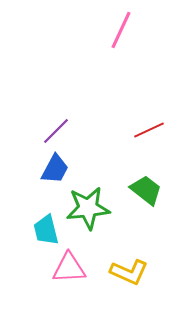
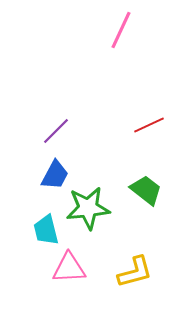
red line: moved 5 px up
blue trapezoid: moved 6 px down
yellow L-shape: moved 6 px right; rotated 39 degrees counterclockwise
